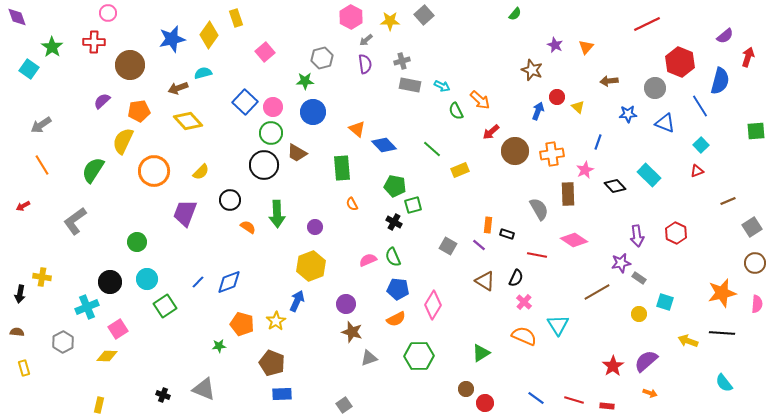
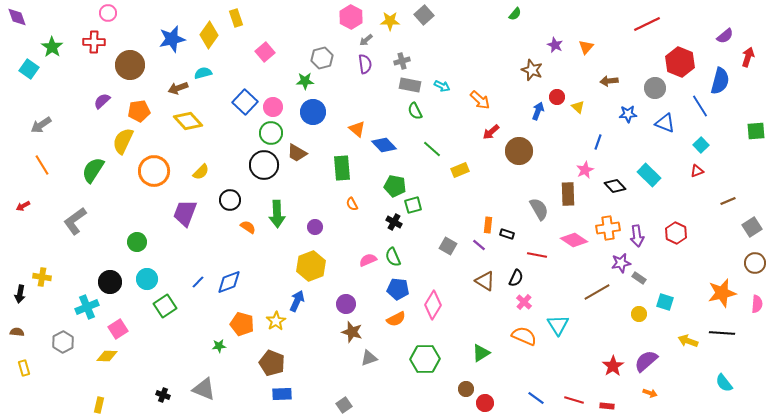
green semicircle at (456, 111): moved 41 px left
brown circle at (515, 151): moved 4 px right
orange cross at (552, 154): moved 56 px right, 74 px down
green hexagon at (419, 356): moved 6 px right, 3 px down
